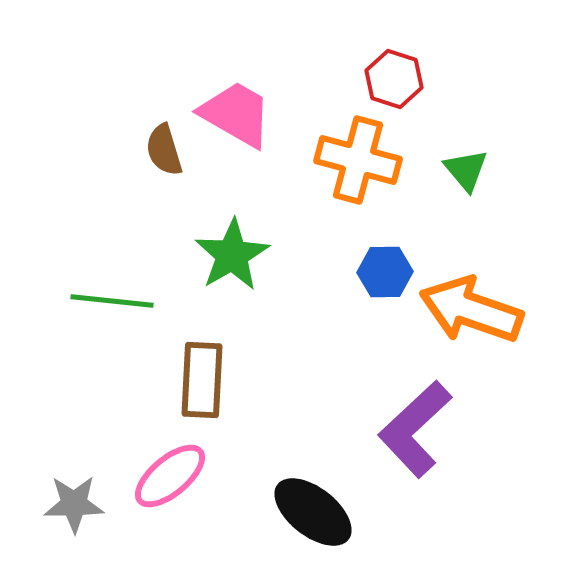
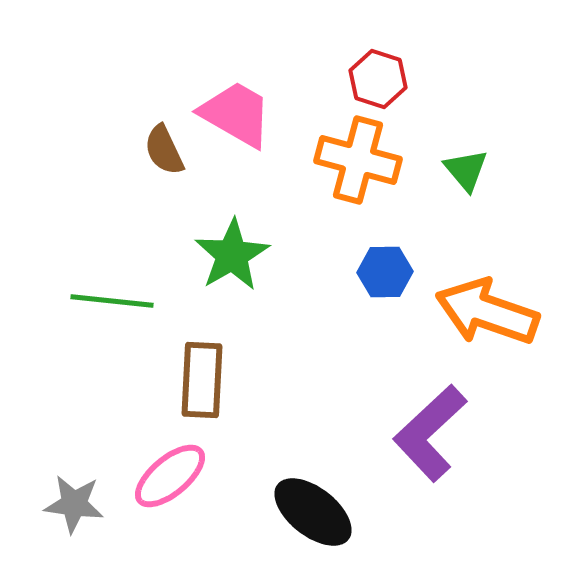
red hexagon: moved 16 px left
brown semicircle: rotated 8 degrees counterclockwise
orange arrow: moved 16 px right, 2 px down
purple L-shape: moved 15 px right, 4 px down
gray star: rotated 8 degrees clockwise
